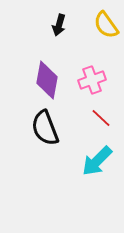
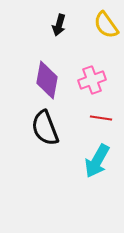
red line: rotated 35 degrees counterclockwise
cyan arrow: rotated 16 degrees counterclockwise
